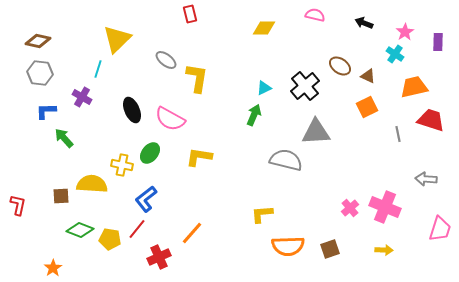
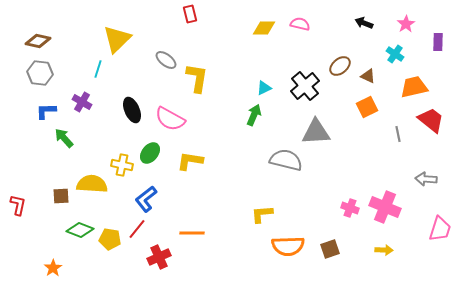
pink semicircle at (315, 15): moved 15 px left, 9 px down
pink star at (405, 32): moved 1 px right, 8 px up
brown ellipse at (340, 66): rotated 75 degrees counterclockwise
purple cross at (82, 97): moved 5 px down
red trapezoid at (431, 120): rotated 20 degrees clockwise
yellow L-shape at (199, 157): moved 9 px left, 4 px down
pink cross at (350, 208): rotated 30 degrees counterclockwise
orange line at (192, 233): rotated 50 degrees clockwise
